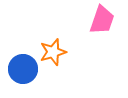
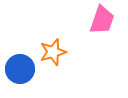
blue circle: moved 3 px left
